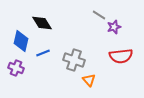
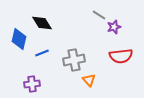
blue diamond: moved 2 px left, 2 px up
blue line: moved 1 px left
gray cross: rotated 30 degrees counterclockwise
purple cross: moved 16 px right, 16 px down; rotated 28 degrees counterclockwise
